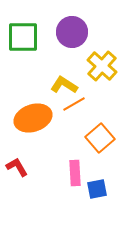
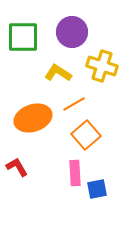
yellow cross: rotated 24 degrees counterclockwise
yellow L-shape: moved 6 px left, 12 px up
orange square: moved 14 px left, 3 px up
